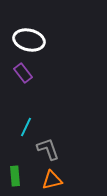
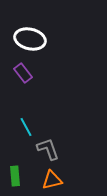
white ellipse: moved 1 px right, 1 px up
cyan line: rotated 54 degrees counterclockwise
